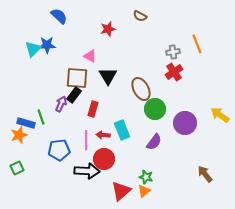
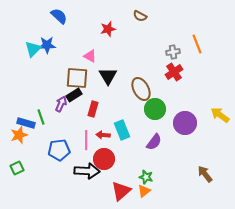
black rectangle: rotated 21 degrees clockwise
